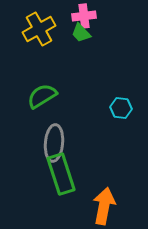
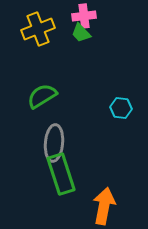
yellow cross: moved 1 px left; rotated 8 degrees clockwise
